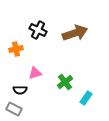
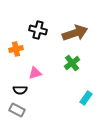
black cross: rotated 12 degrees counterclockwise
green cross: moved 7 px right, 19 px up
gray rectangle: moved 3 px right, 1 px down
